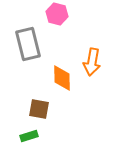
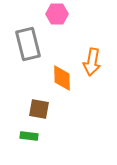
pink hexagon: rotated 15 degrees counterclockwise
green rectangle: rotated 24 degrees clockwise
